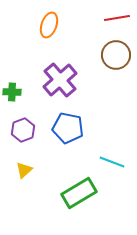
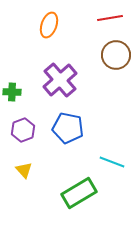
red line: moved 7 px left
yellow triangle: rotated 30 degrees counterclockwise
